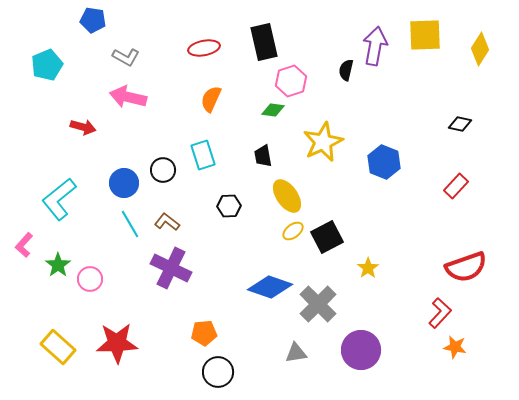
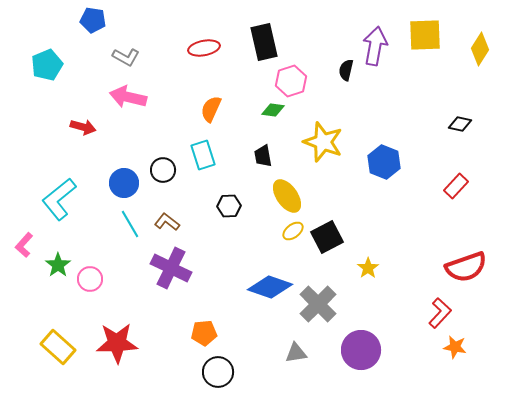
orange semicircle at (211, 99): moved 10 px down
yellow star at (323, 142): rotated 27 degrees counterclockwise
